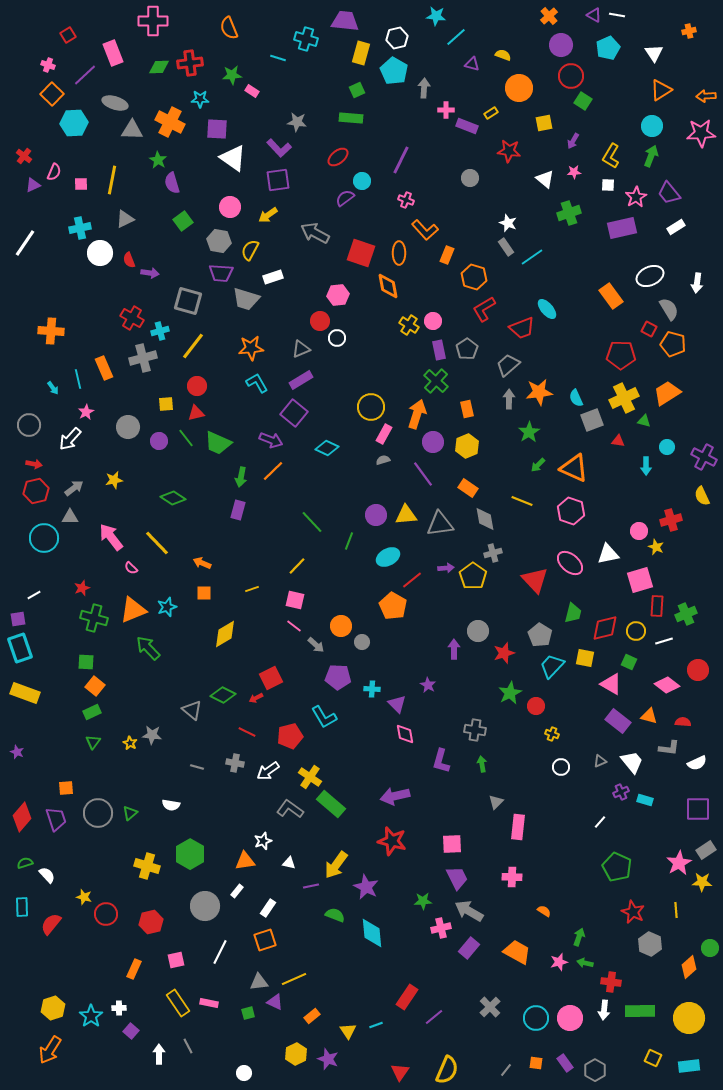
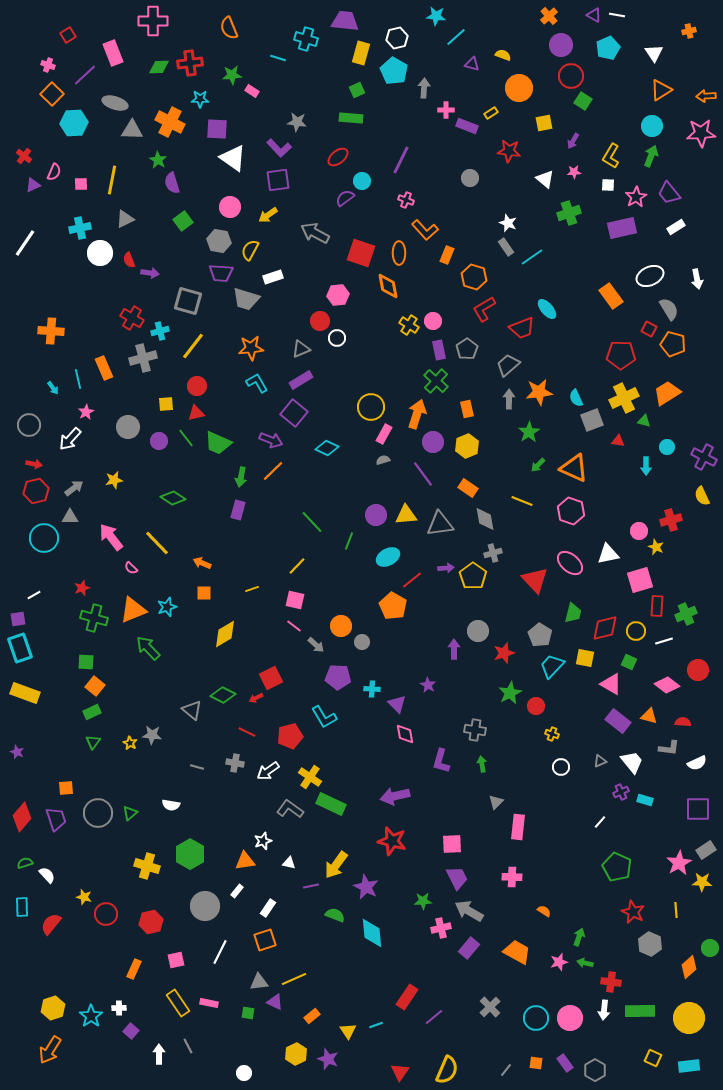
white arrow at (697, 283): moved 4 px up; rotated 18 degrees counterclockwise
green rectangle at (331, 804): rotated 16 degrees counterclockwise
green square at (248, 1013): rotated 24 degrees clockwise
